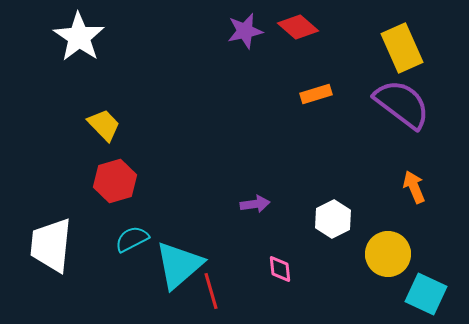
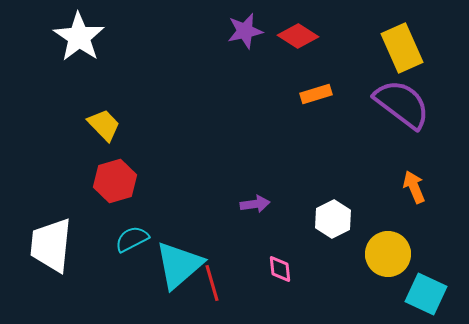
red diamond: moved 9 px down; rotated 9 degrees counterclockwise
red line: moved 1 px right, 8 px up
